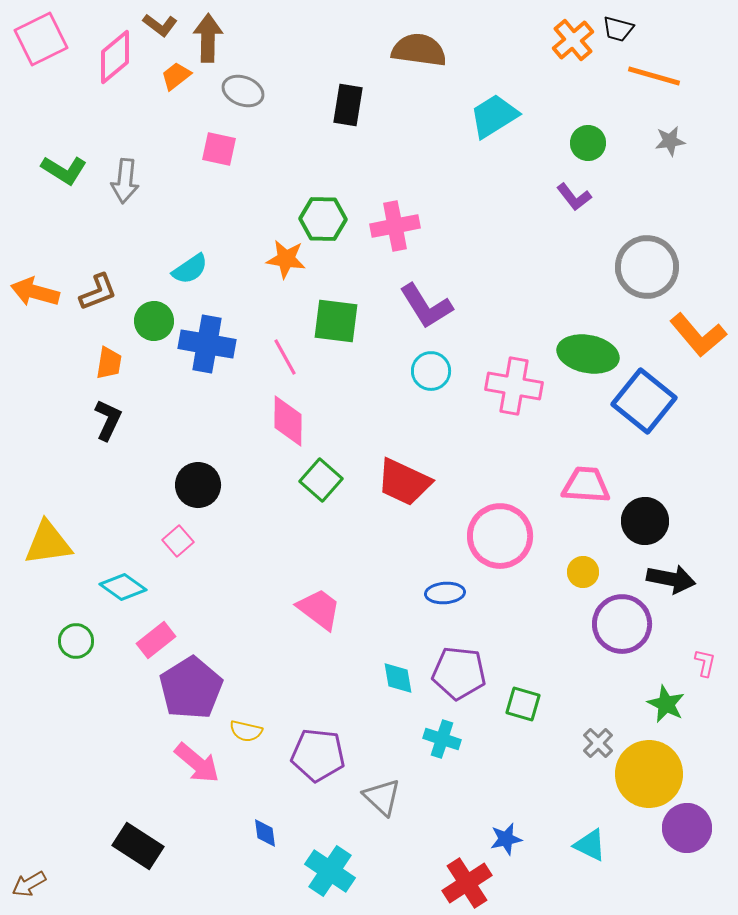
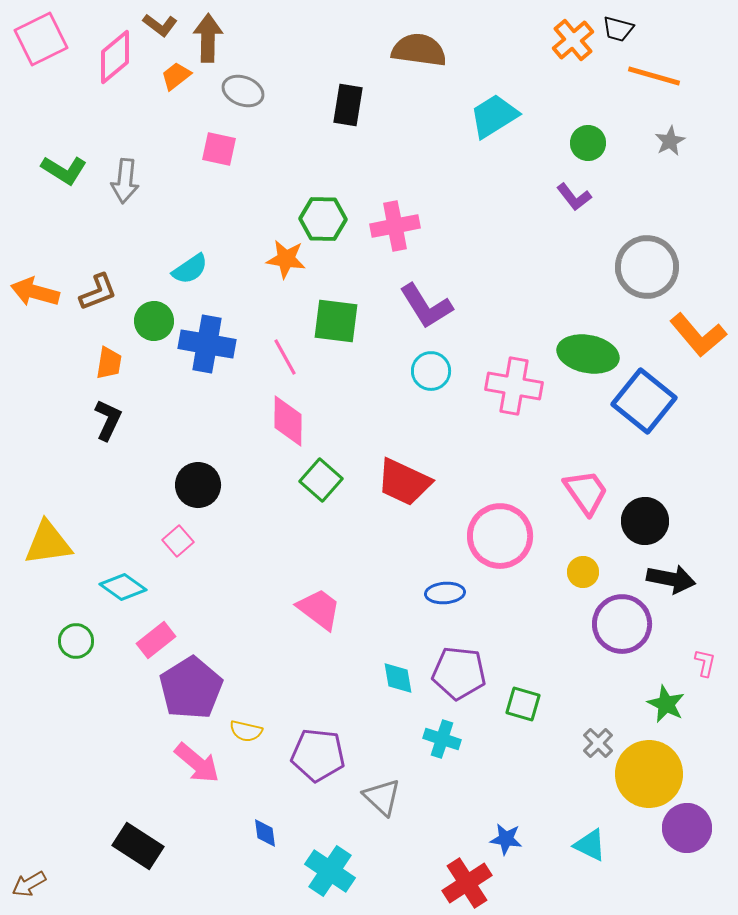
gray star at (670, 141): rotated 20 degrees counterclockwise
pink trapezoid at (586, 485): moved 7 px down; rotated 51 degrees clockwise
blue star at (506, 839): rotated 20 degrees clockwise
